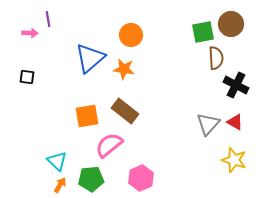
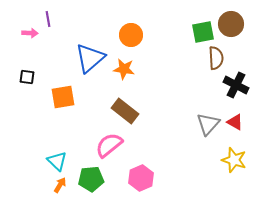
orange square: moved 24 px left, 19 px up
